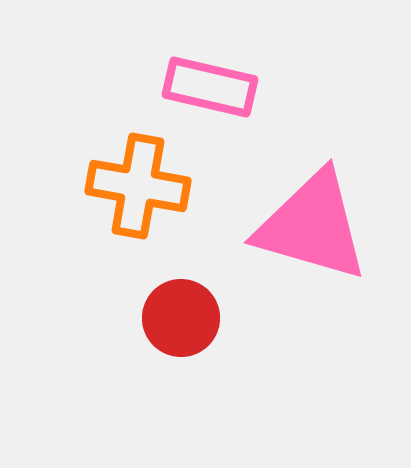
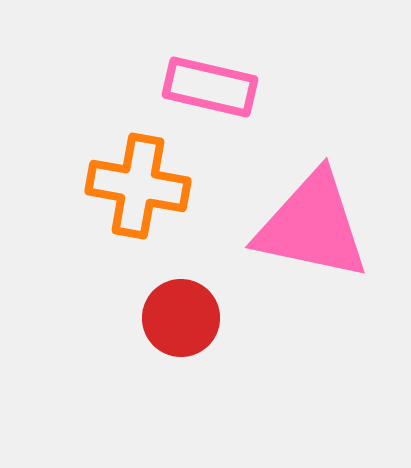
pink triangle: rotated 4 degrees counterclockwise
